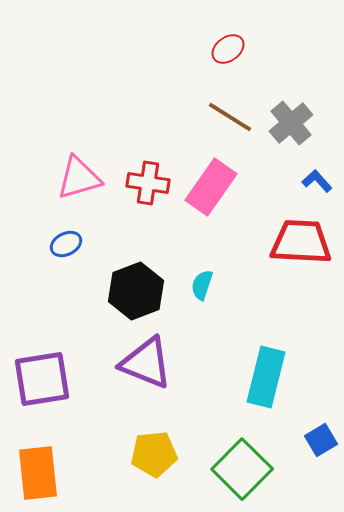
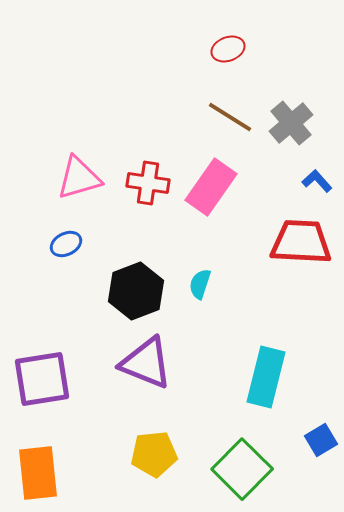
red ellipse: rotated 16 degrees clockwise
cyan semicircle: moved 2 px left, 1 px up
